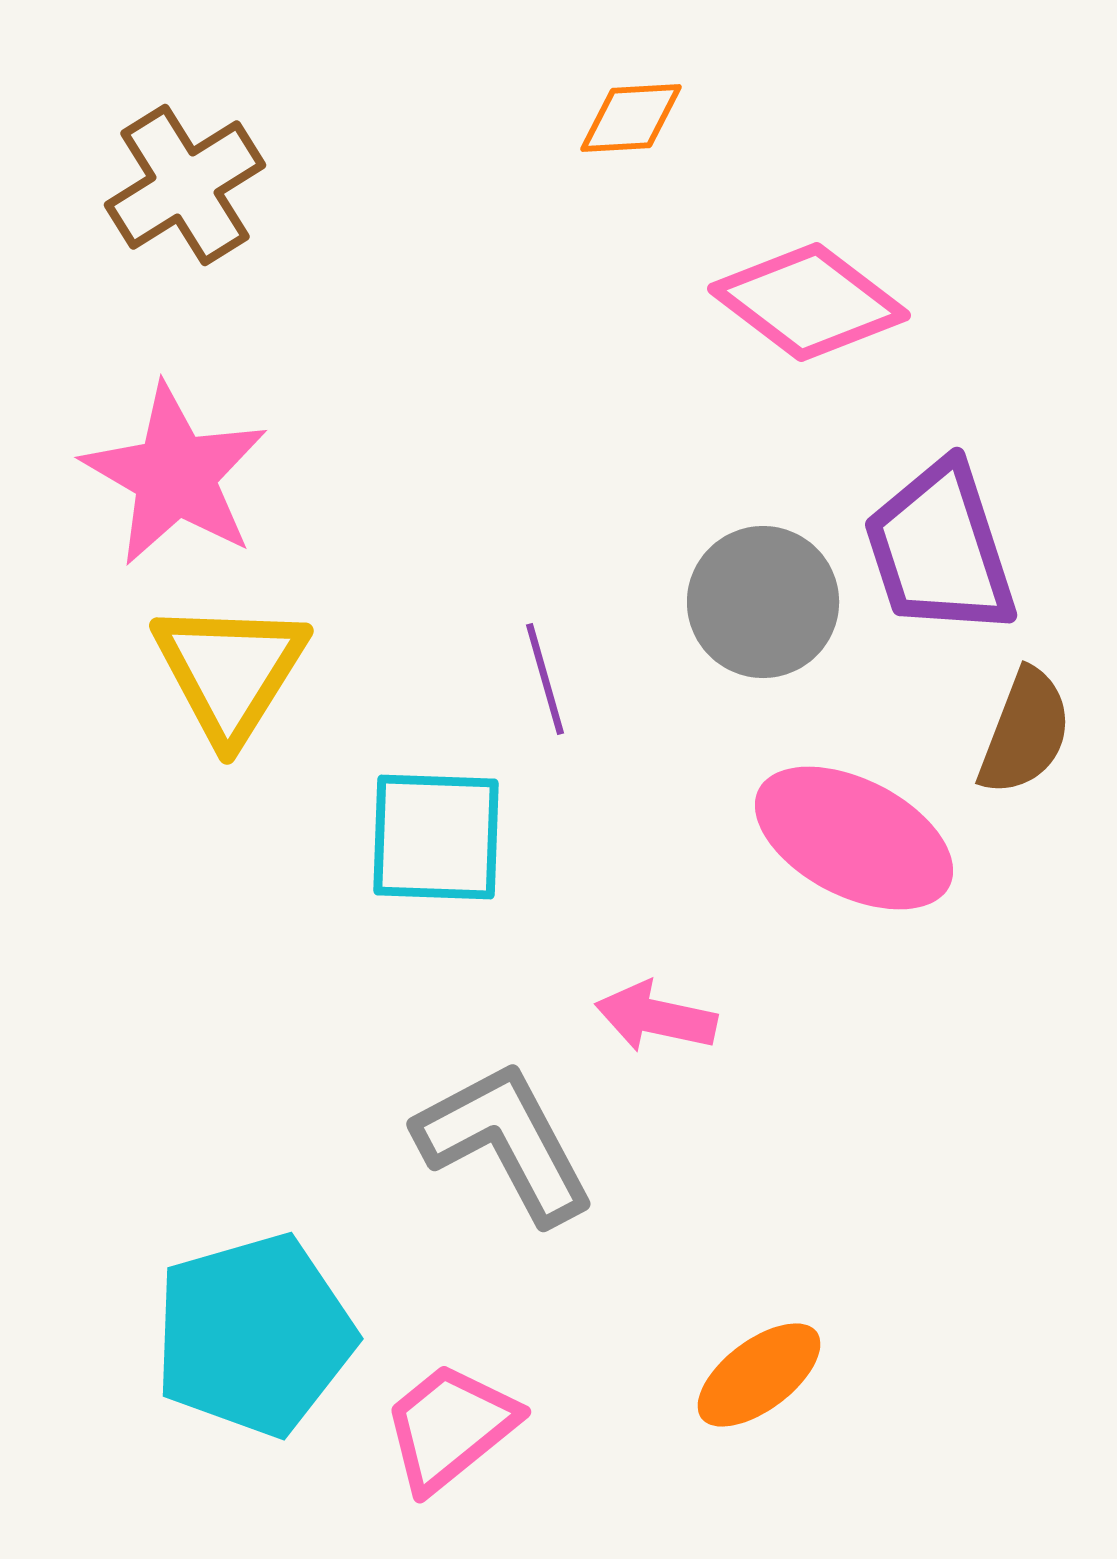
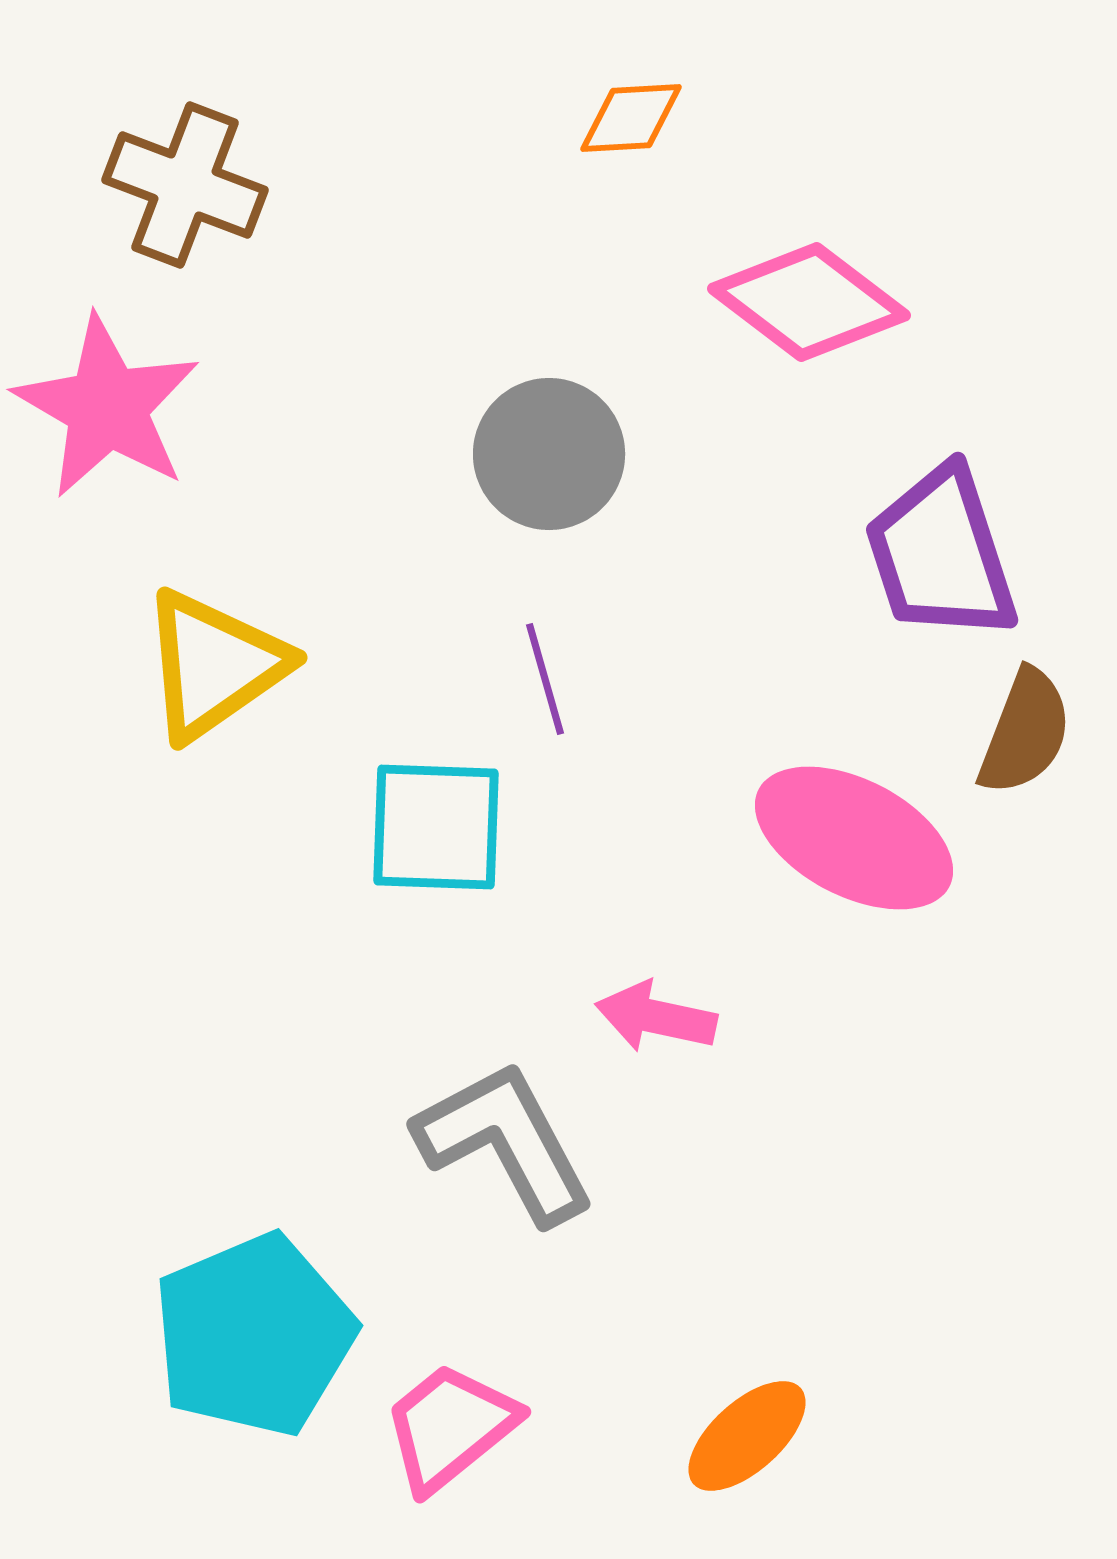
brown cross: rotated 37 degrees counterclockwise
pink star: moved 68 px left, 68 px up
purple trapezoid: moved 1 px right, 5 px down
gray circle: moved 214 px left, 148 px up
yellow triangle: moved 16 px left, 6 px up; rotated 23 degrees clockwise
cyan square: moved 10 px up
cyan pentagon: rotated 7 degrees counterclockwise
orange ellipse: moved 12 px left, 61 px down; rotated 5 degrees counterclockwise
